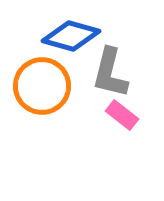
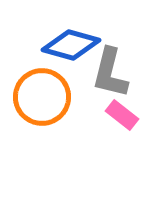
blue diamond: moved 9 px down
orange circle: moved 11 px down
